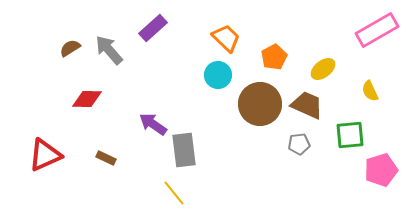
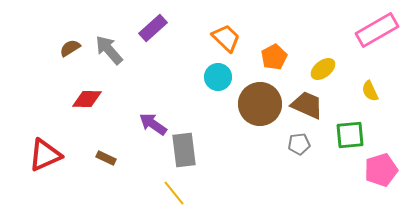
cyan circle: moved 2 px down
